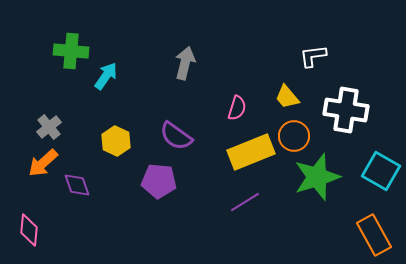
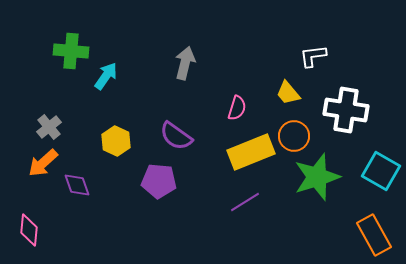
yellow trapezoid: moved 1 px right, 4 px up
